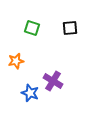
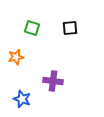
orange star: moved 4 px up
purple cross: rotated 24 degrees counterclockwise
blue star: moved 8 px left, 6 px down
